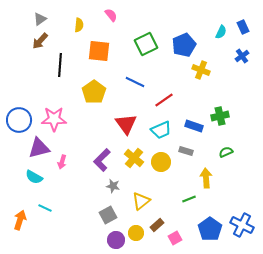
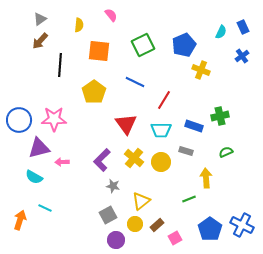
green square at (146, 44): moved 3 px left, 1 px down
red line at (164, 100): rotated 24 degrees counterclockwise
cyan trapezoid at (161, 130): rotated 25 degrees clockwise
pink arrow at (62, 162): rotated 72 degrees clockwise
yellow circle at (136, 233): moved 1 px left, 9 px up
